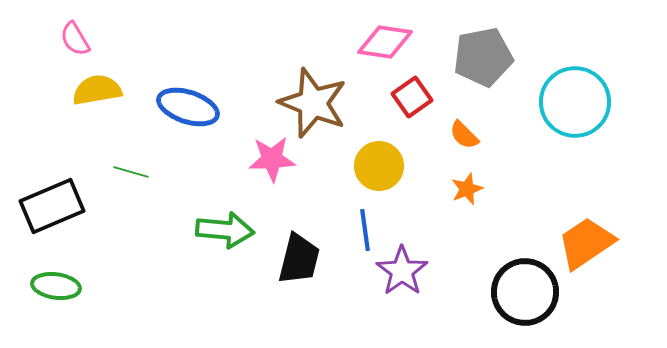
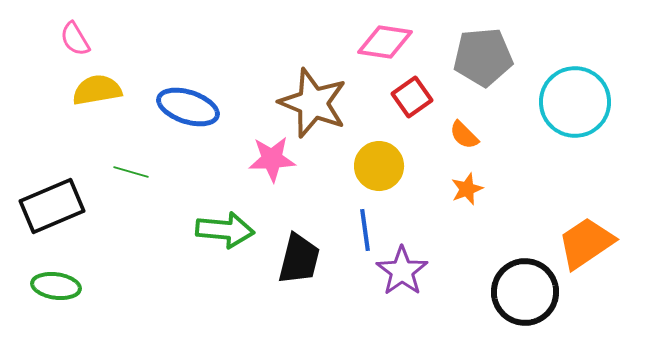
gray pentagon: rotated 6 degrees clockwise
